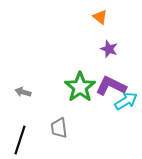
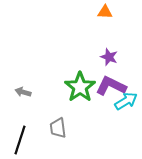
orange triangle: moved 5 px right, 5 px up; rotated 35 degrees counterclockwise
purple star: moved 8 px down
gray trapezoid: moved 1 px left
